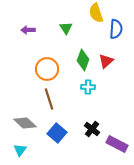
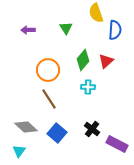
blue semicircle: moved 1 px left, 1 px down
green diamond: rotated 20 degrees clockwise
orange circle: moved 1 px right, 1 px down
brown line: rotated 15 degrees counterclockwise
gray diamond: moved 1 px right, 4 px down
cyan triangle: moved 1 px left, 1 px down
